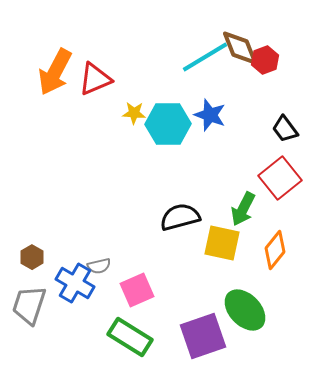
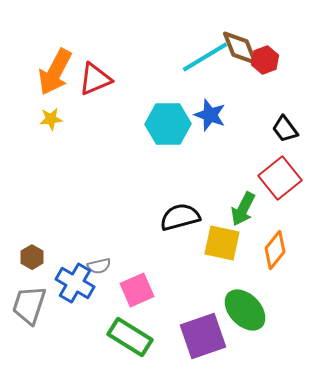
yellow star: moved 83 px left, 6 px down; rotated 10 degrees counterclockwise
